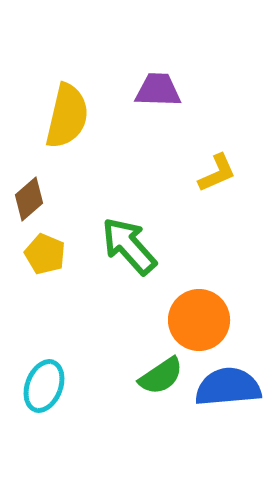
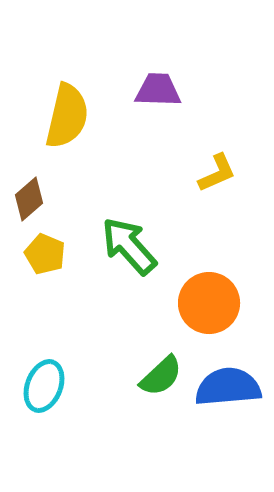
orange circle: moved 10 px right, 17 px up
green semicircle: rotated 9 degrees counterclockwise
